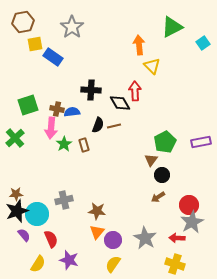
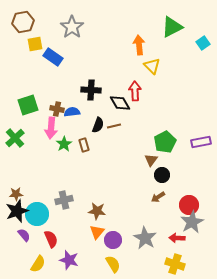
yellow semicircle at (113, 264): rotated 114 degrees clockwise
